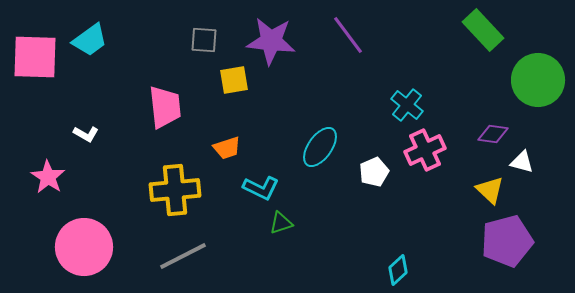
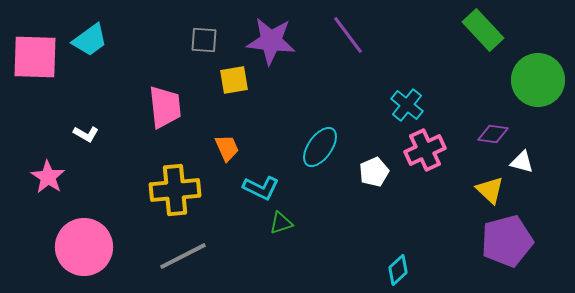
orange trapezoid: rotated 96 degrees counterclockwise
